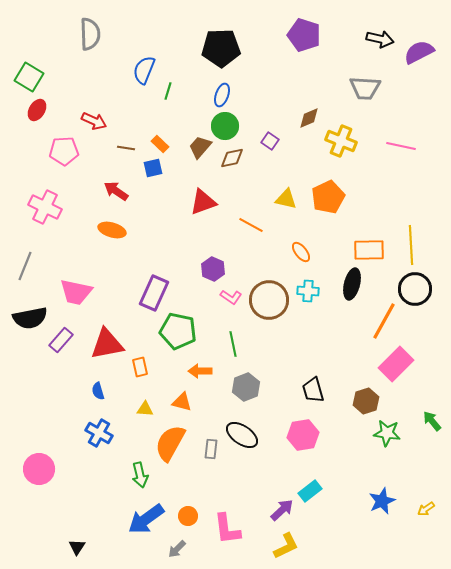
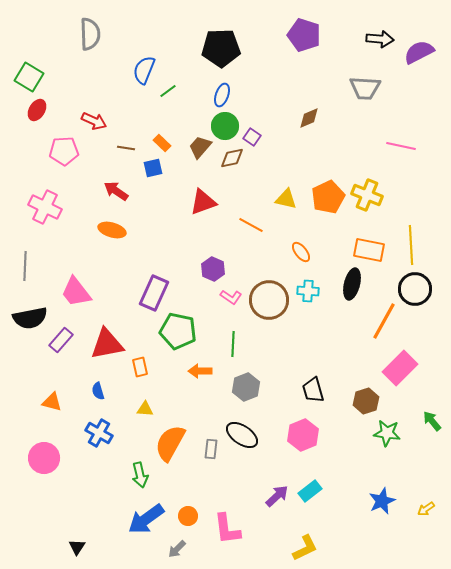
black arrow at (380, 39): rotated 8 degrees counterclockwise
green line at (168, 91): rotated 36 degrees clockwise
purple square at (270, 141): moved 18 px left, 4 px up
yellow cross at (341, 141): moved 26 px right, 54 px down
orange rectangle at (160, 144): moved 2 px right, 1 px up
orange rectangle at (369, 250): rotated 12 degrees clockwise
gray line at (25, 266): rotated 20 degrees counterclockwise
pink trapezoid at (76, 292): rotated 40 degrees clockwise
green line at (233, 344): rotated 15 degrees clockwise
pink rectangle at (396, 364): moved 4 px right, 4 px down
orange triangle at (182, 402): moved 130 px left
pink hexagon at (303, 435): rotated 12 degrees counterclockwise
pink circle at (39, 469): moved 5 px right, 11 px up
purple arrow at (282, 510): moved 5 px left, 14 px up
yellow L-shape at (286, 546): moved 19 px right, 2 px down
